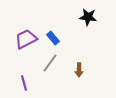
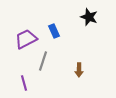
black star: moved 1 px right; rotated 12 degrees clockwise
blue rectangle: moved 1 px right, 7 px up; rotated 16 degrees clockwise
gray line: moved 7 px left, 2 px up; rotated 18 degrees counterclockwise
